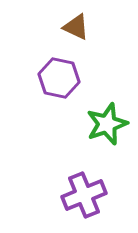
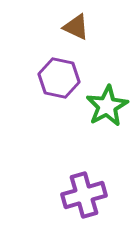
green star: moved 18 px up; rotated 9 degrees counterclockwise
purple cross: rotated 6 degrees clockwise
